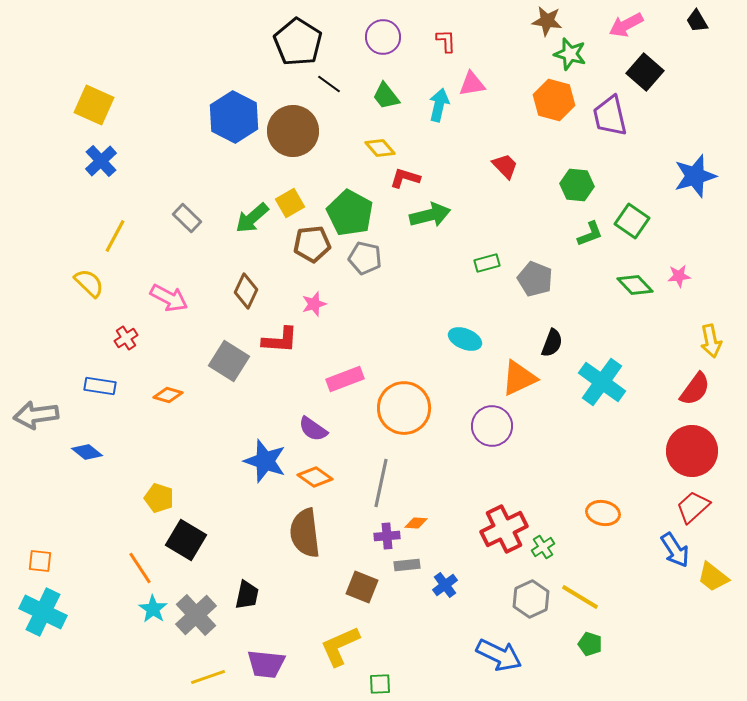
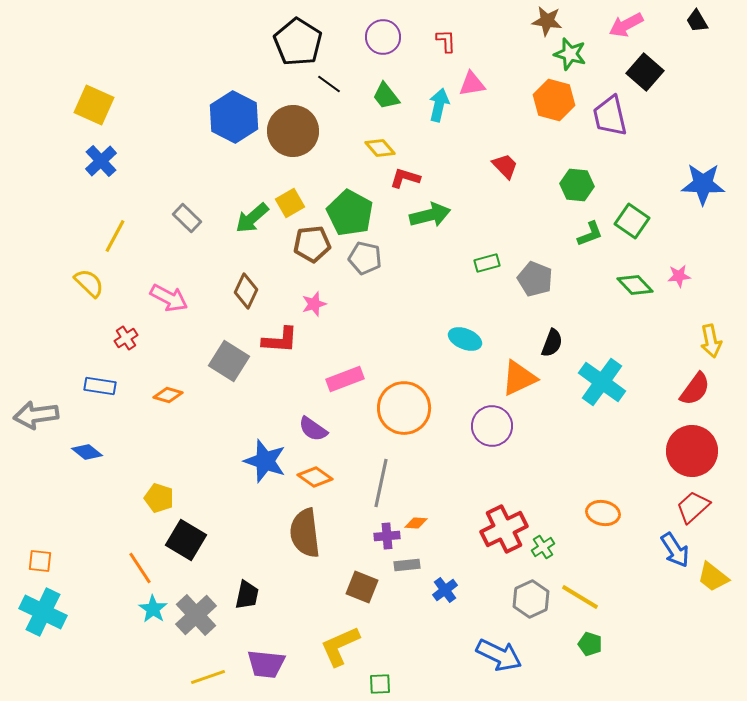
blue star at (695, 176): moved 8 px right, 8 px down; rotated 18 degrees clockwise
blue cross at (445, 585): moved 5 px down
